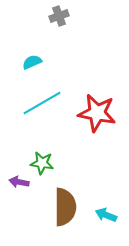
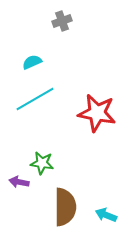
gray cross: moved 3 px right, 5 px down
cyan line: moved 7 px left, 4 px up
